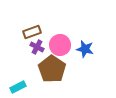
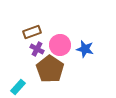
purple cross: moved 2 px down
brown pentagon: moved 2 px left
cyan rectangle: rotated 21 degrees counterclockwise
